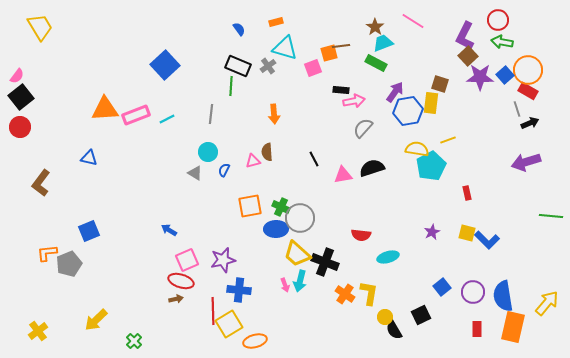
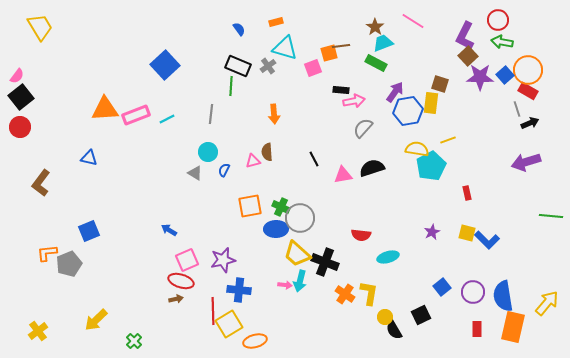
pink arrow at (285, 285): rotated 64 degrees counterclockwise
